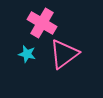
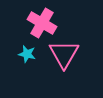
pink triangle: rotated 24 degrees counterclockwise
